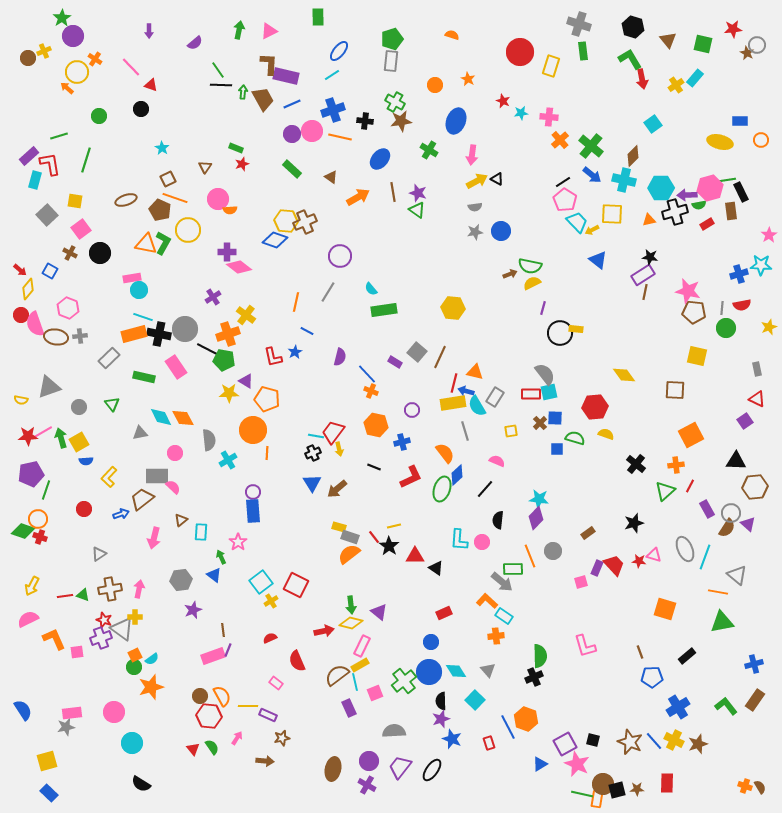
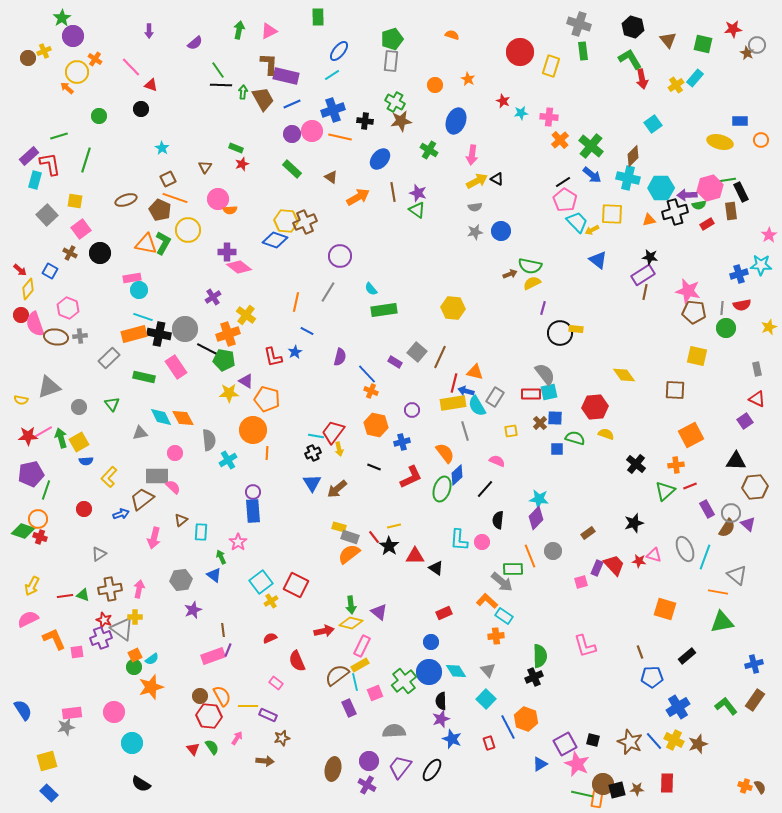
cyan cross at (624, 180): moved 4 px right, 2 px up
red line at (690, 486): rotated 40 degrees clockwise
cyan square at (475, 700): moved 11 px right, 1 px up
